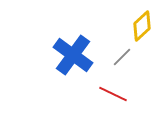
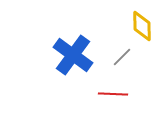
yellow diamond: rotated 48 degrees counterclockwise
red line: rotated 24 degrees counterclockwise
